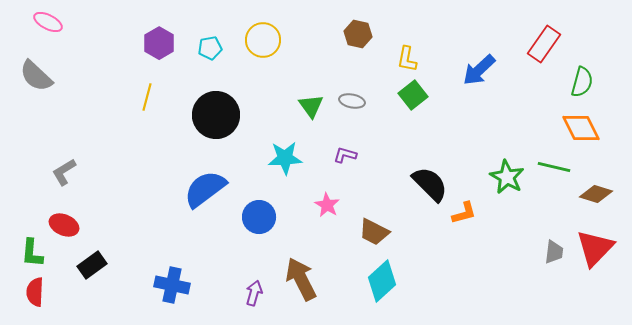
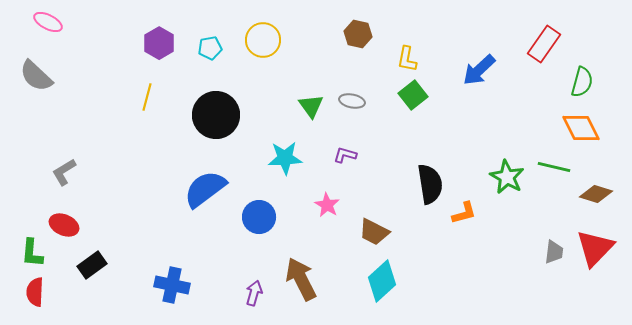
black semicircle: rotated 36 degrees clockwise
